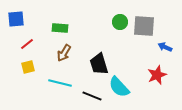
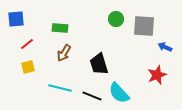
green circle: moved 4 px left, 3 px up
cyan line: moved 5 px down
cyan semicircle: moved 6 px down
